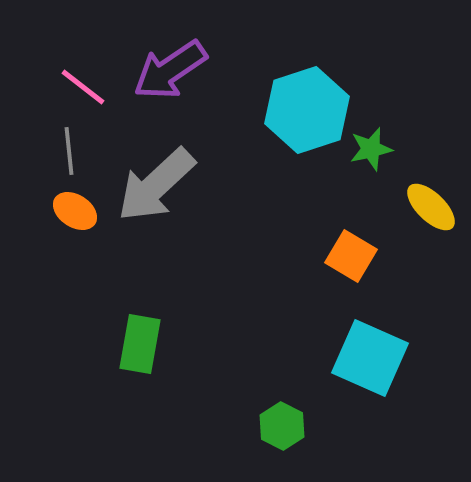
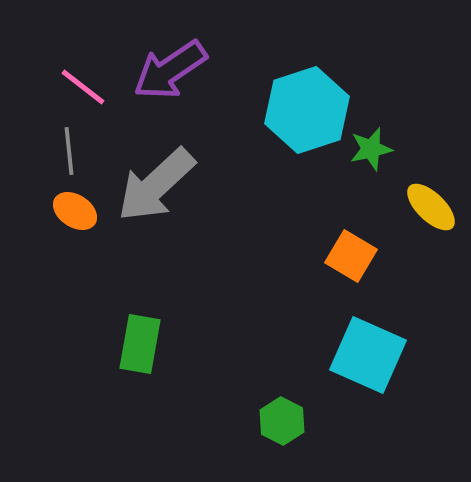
cyan square: moved 2 px left, 3 px up
green hexagon: moved 5 px up
